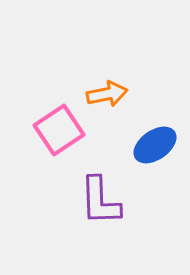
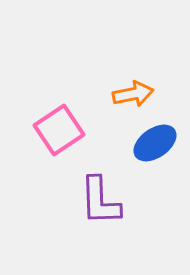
orange arrow: moved 26 px right
blue ellipse: moved 2 px up
